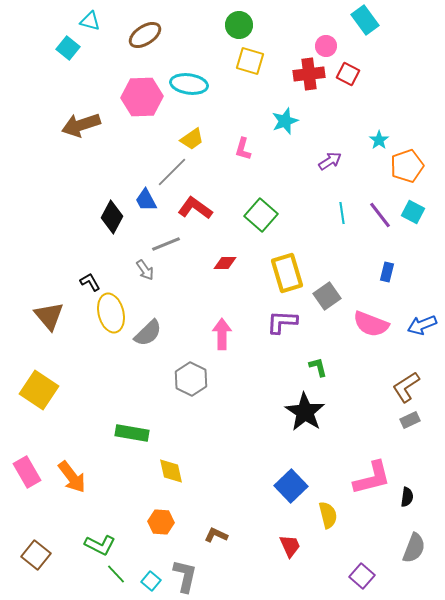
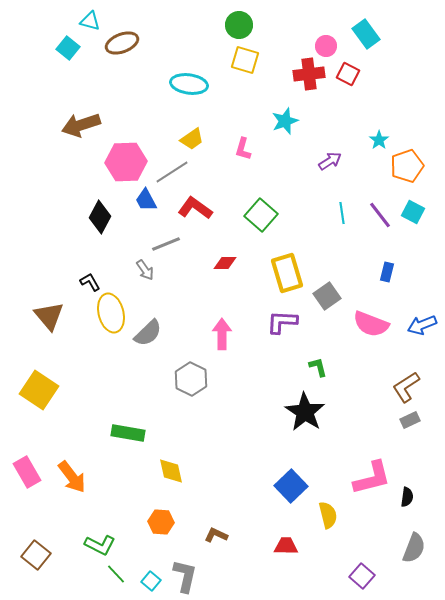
cyan rectangle at (365, 20): moved 1 px right, 14 px down
brown ellipse at (145, 35): moved 23 px left, 8 px down; rotated 12 degrees clockwise
yellow square at (250, 61): moved 5 px left, 1 px up
pink hexagon at (142, 97): moved 16 px left, 65 px down
gray line at (172, 172): rotated 12 degrees clockwise
black diamond at (112, 217): moved 12 px left
green rectangle at (132, 433): moved 4 px left
red trapezoid at (290, 546): moved 4 px left; rotated 65 degrees counterclockwise
